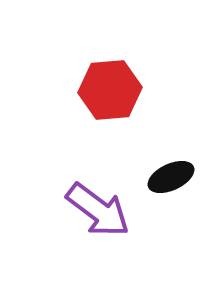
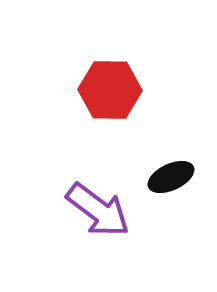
red hexagon: rotated 6 degrees clockwise
